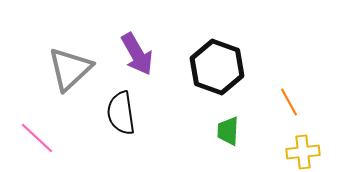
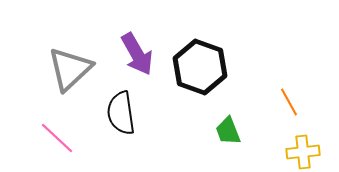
black hexagon: moved 17 px left
green trapezoid: rotated 24 degrees counterclockwise
pink line: moved 20 px right
